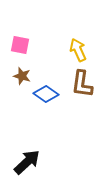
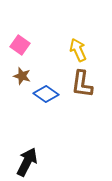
pink square: rotated 24 degrees clockwise
black arrow: rotated 20 degrees counterclockwise
